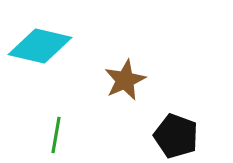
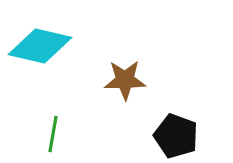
brown star: rotated 24 degrees clockwise
green line: moved 3 px left, 1 px up
